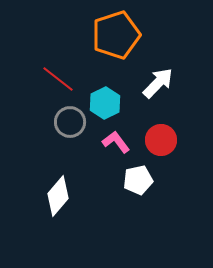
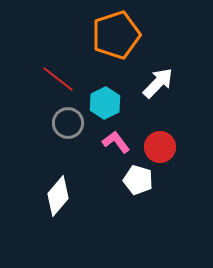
gray circle: moved 2 px left, 1 px down
red circle: moved 1 px left, 7 px down
white pentagon: rotated 28 degrees clockwise
